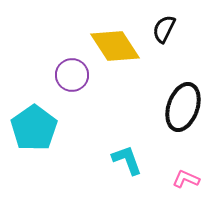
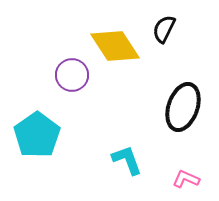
cyan pentagon: moved 3 px right, 7 px down
